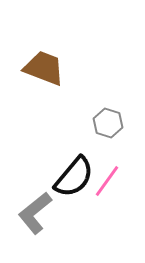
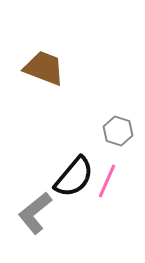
gray hexagon: moved 10 px right, 8 px down
pink line: rotated 12 degrees counterclockwise
